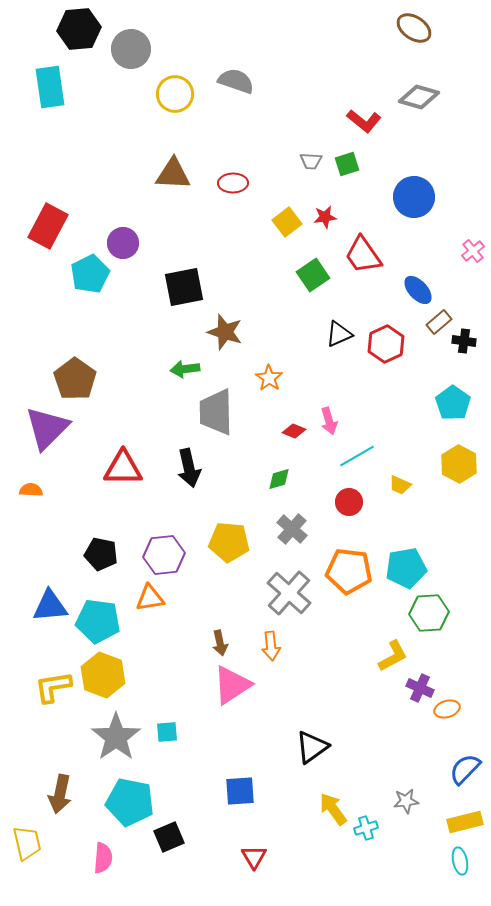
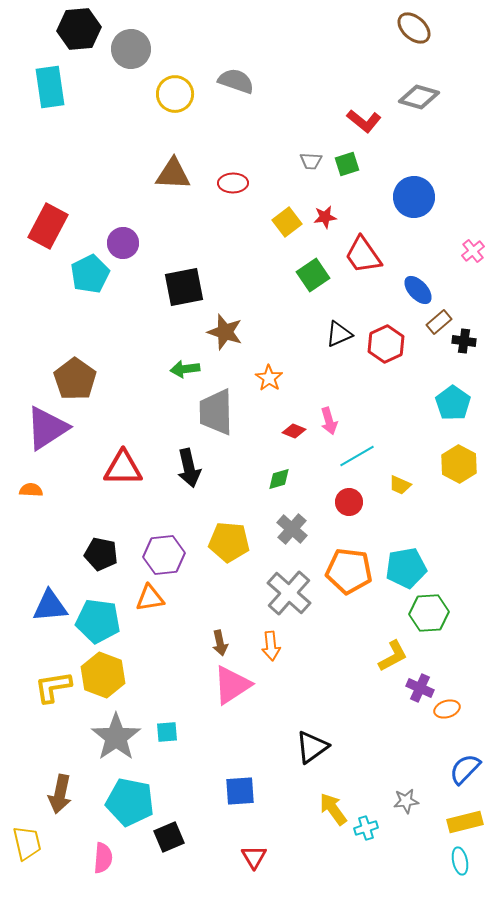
brown ellipse at (414, 28): rotated 8 degrees clockwise
purple triangle at (47, 428): rotated 12 degrees clockwise
